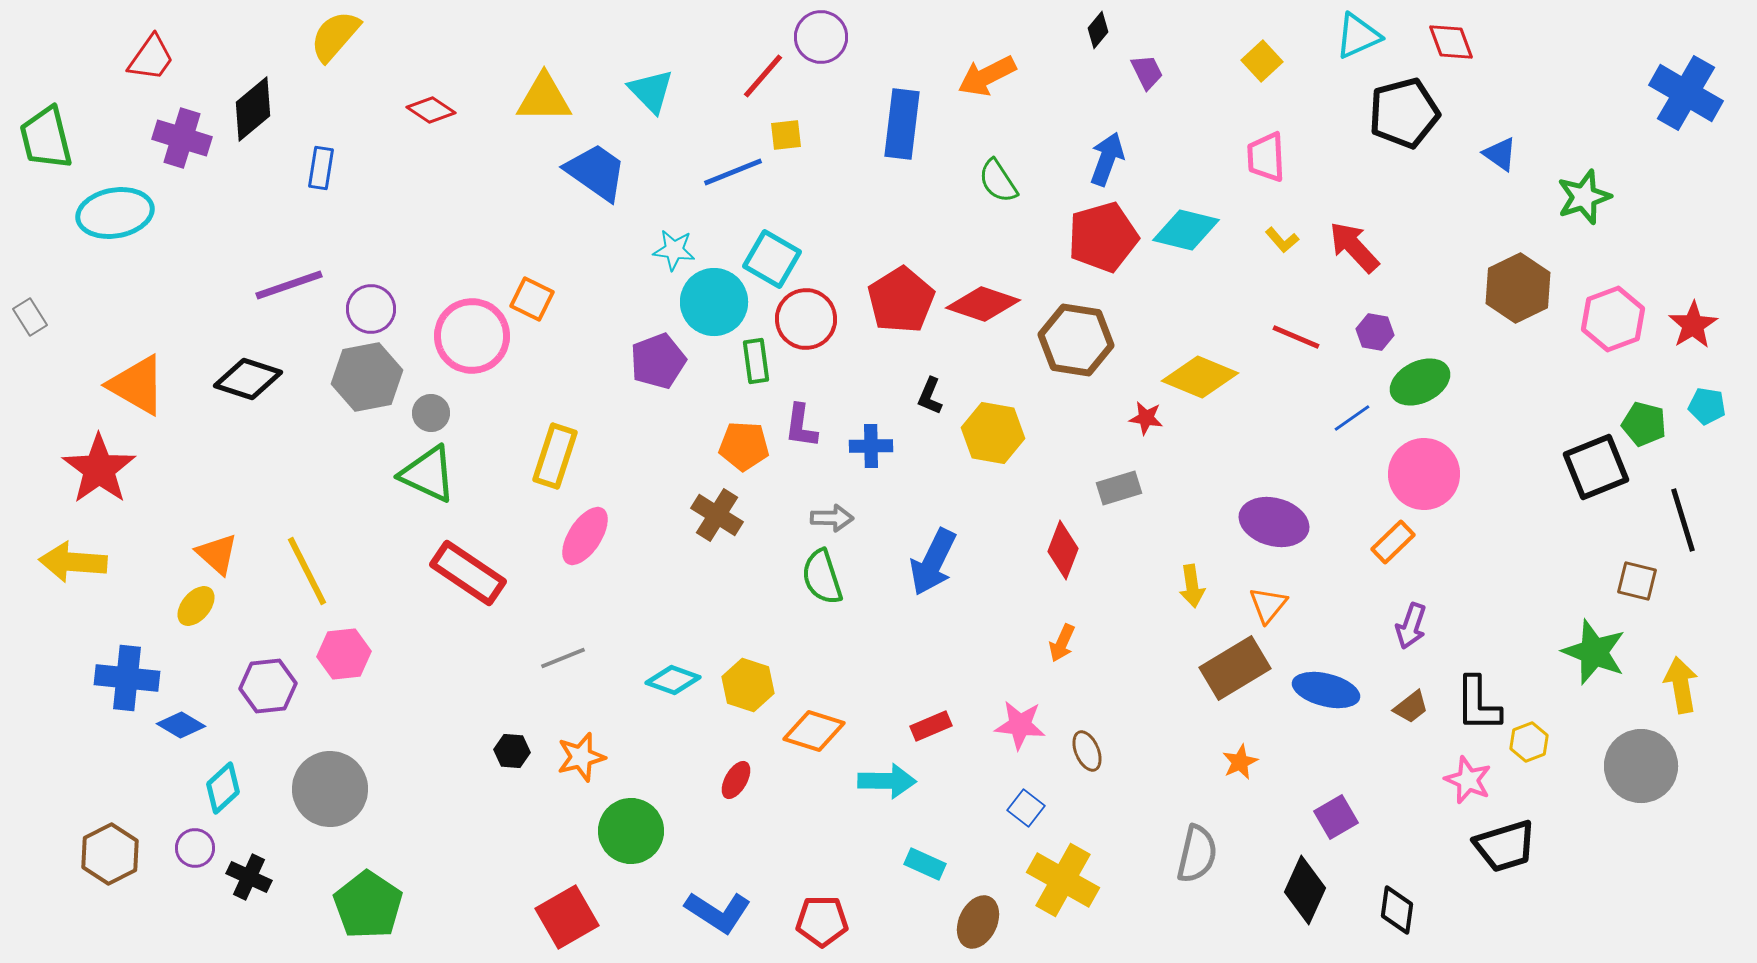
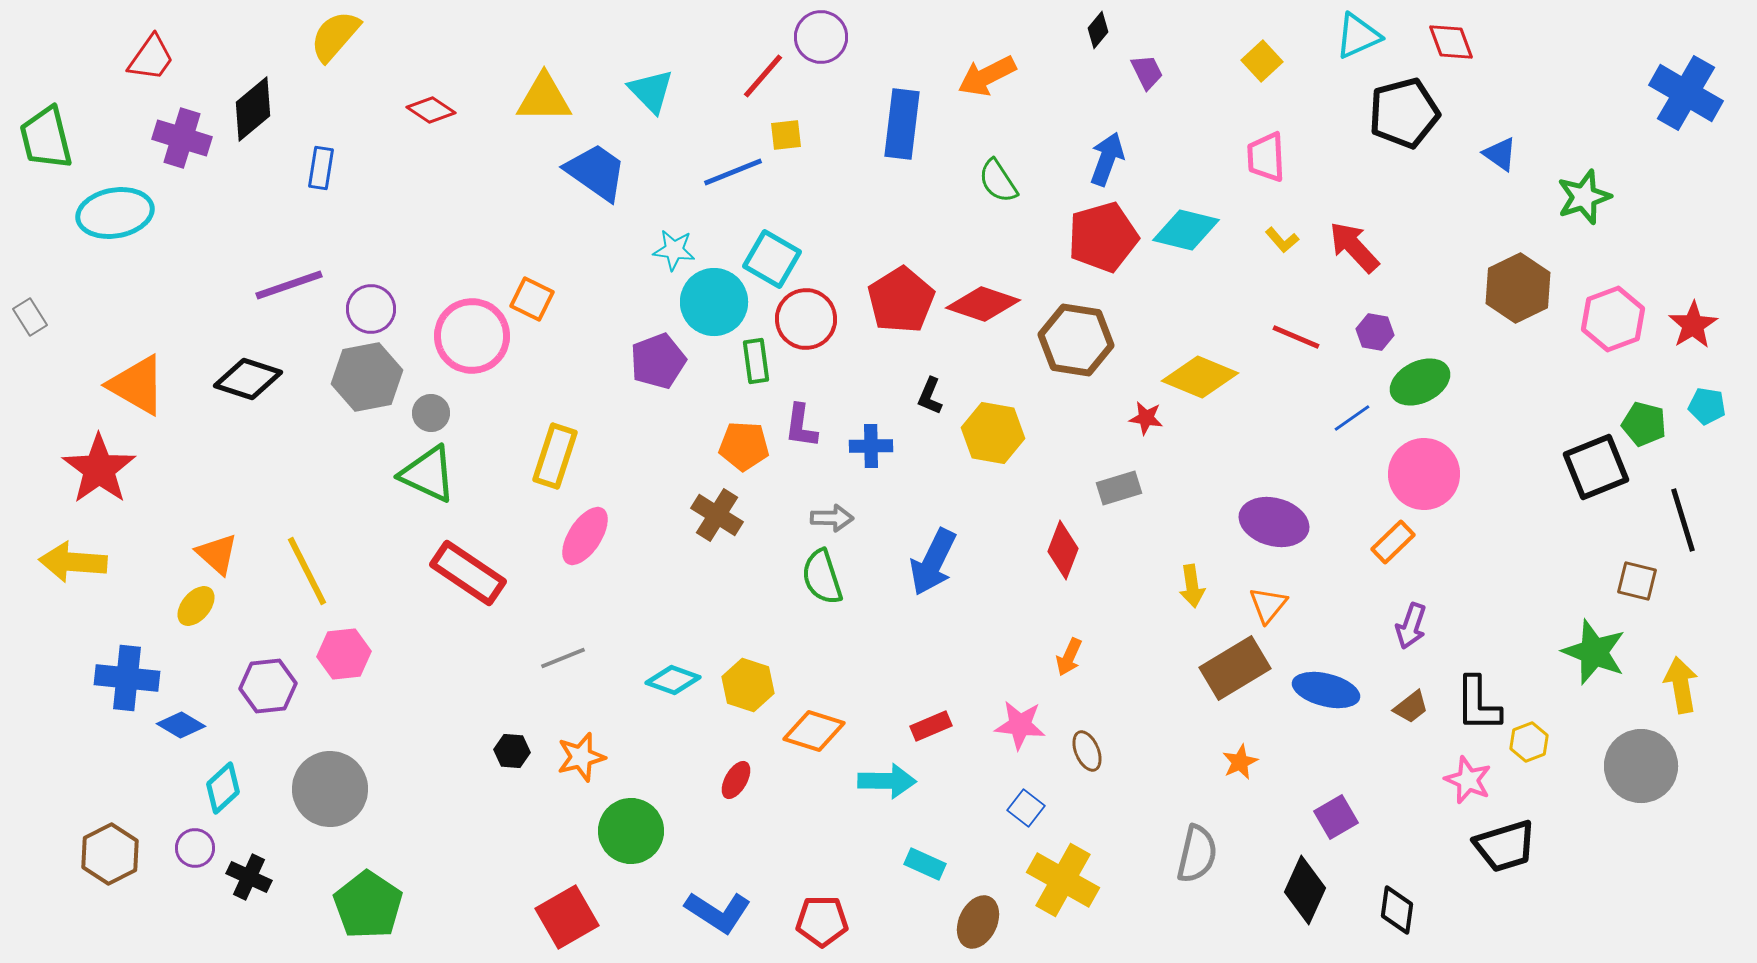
orange arrow at (1062, 643): moved 7 px right, 14 px down
